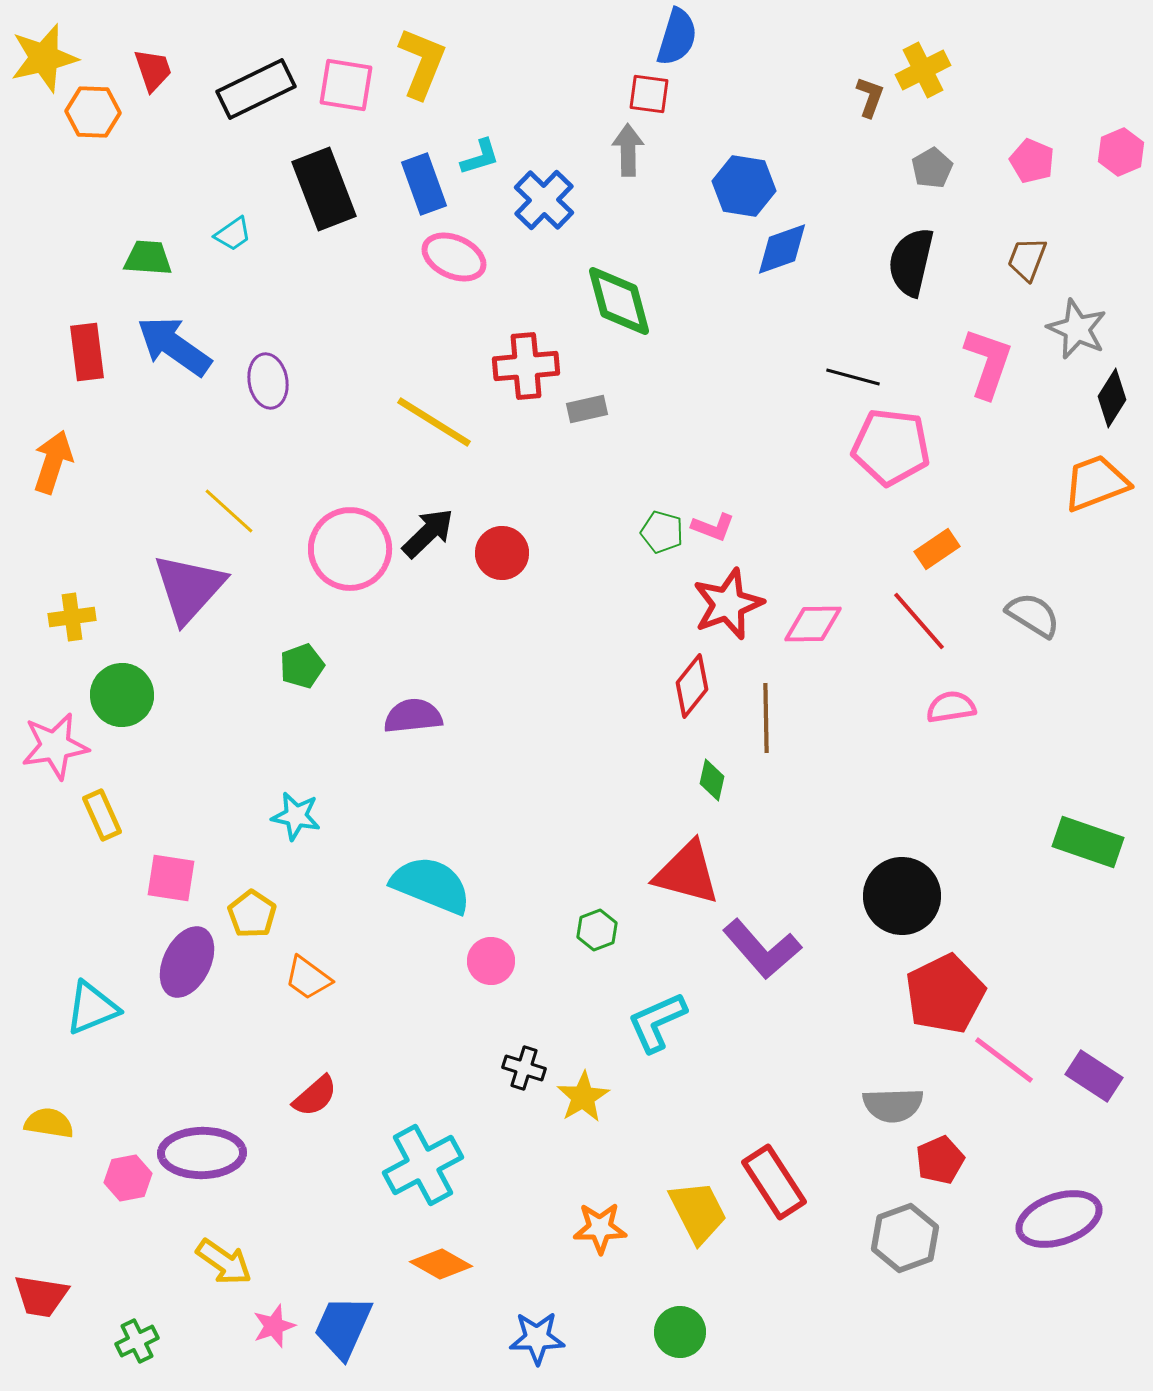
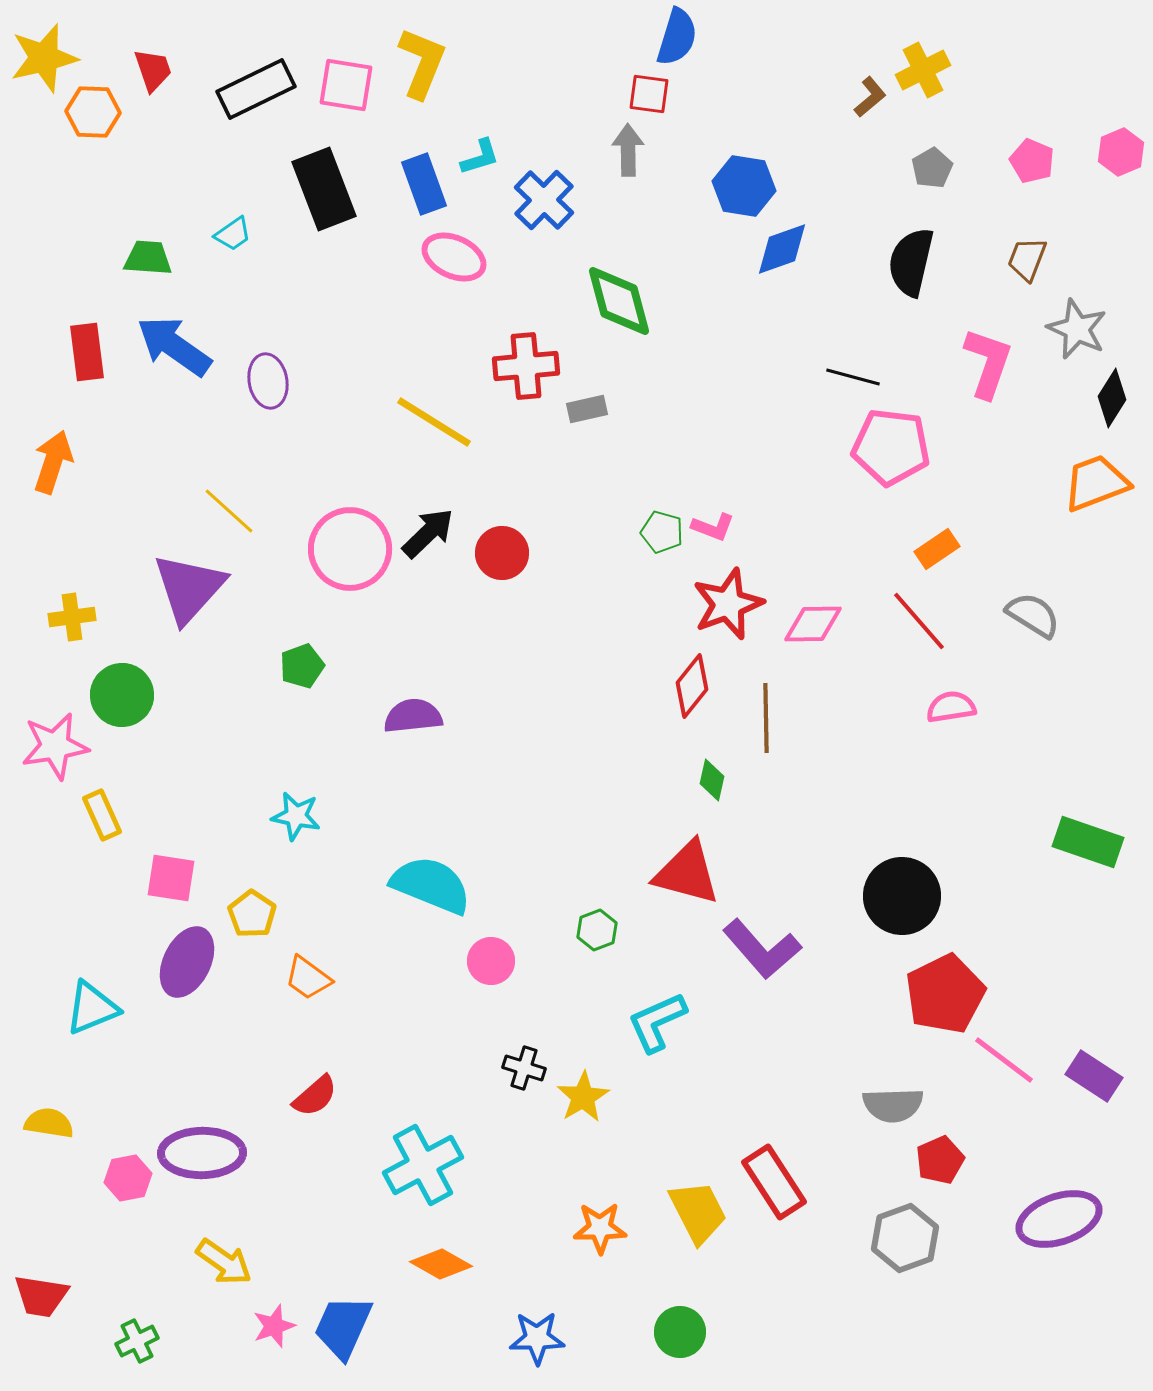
brown L-shape at (870, 97): rotated 30 degrees clockwise
